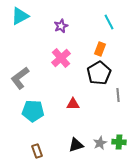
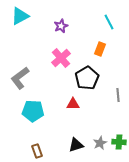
black pentagon: moved 12 px left, 5 px down
